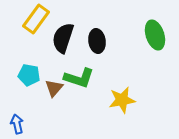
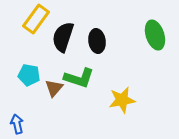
black semicircle: moved 1 px up
